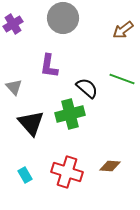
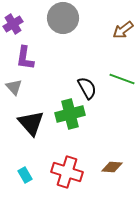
purple L-shape: moved 24 px left, 8 px up
black semicircle: rotated 20 degrees clockwise
brown diamond: moved 2 px right, 1 px down
